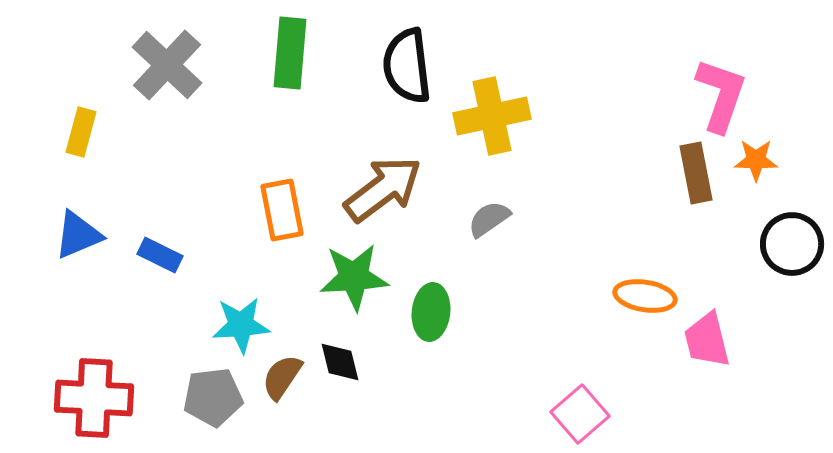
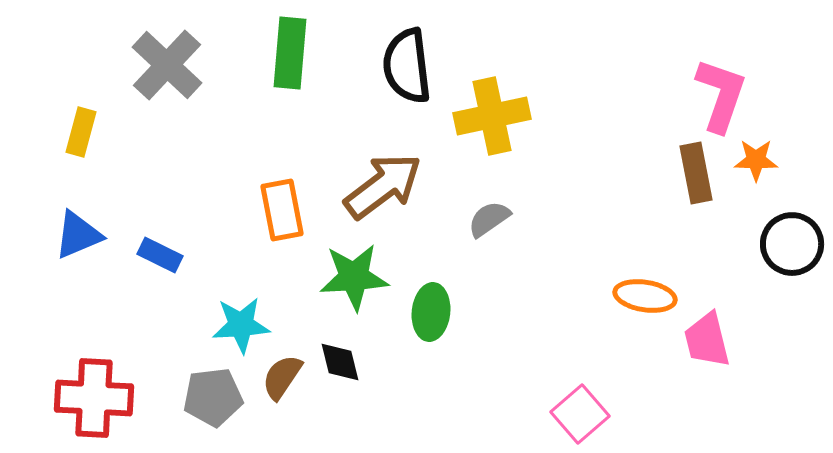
brown arrow: moved 3 px up
